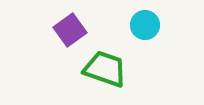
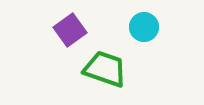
cyan circle: moved 1 px left, 2 px down
